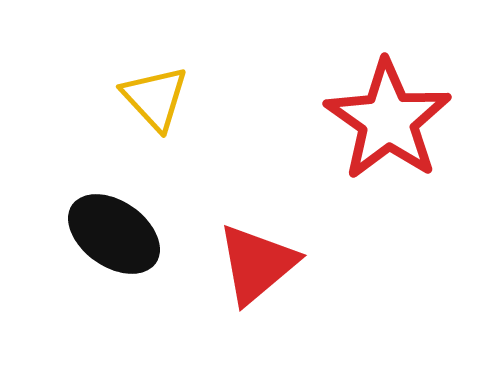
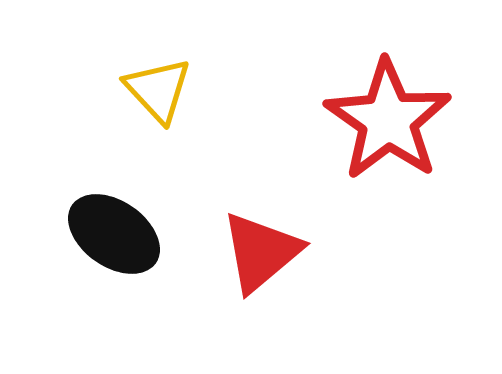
yellow triangle: moved 3 px right, 8 px up
red triangle: moved 4 px right, 12 px up
